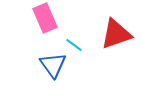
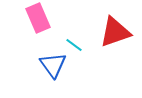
pink rectangle: moved 7 px left
red triangle: moved 1 px left, 2 px up
